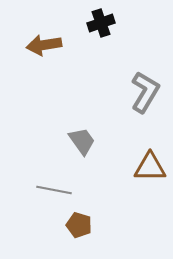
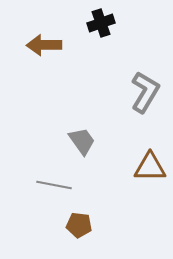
brown arrow: rotated 8 degrees clockwise
gray line: moved 5 px up
brown pentagon: rotated 10 degrees counterclockwise
